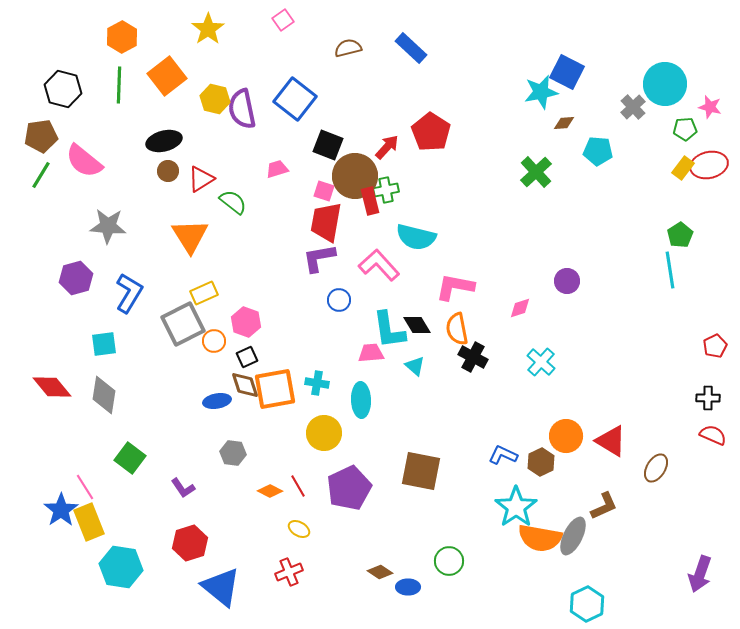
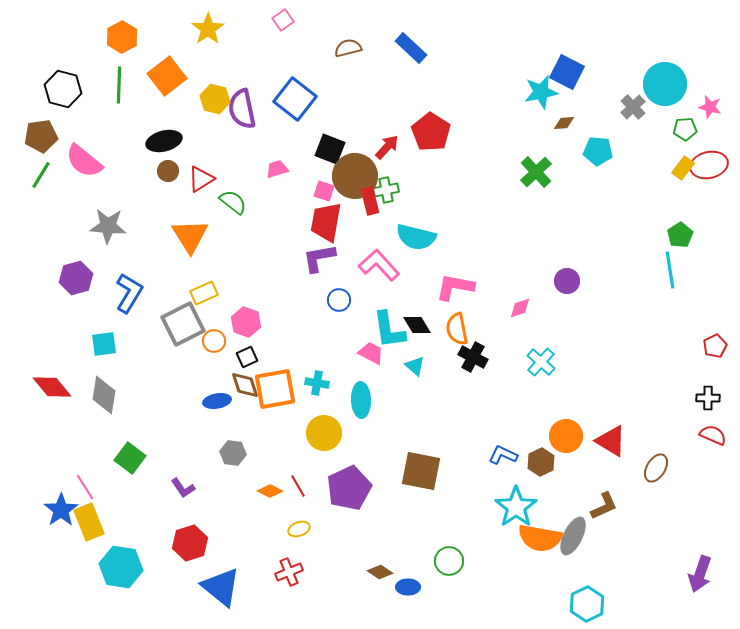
black square at (328, 145): moved 2 px right, 4 px down
pink trapezoid at (371, 353): rotated 32 degrees clockwise
yellow ellipse at (299, 529): rotated 50 degrees counterclockwise
